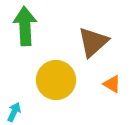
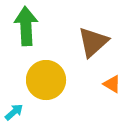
green arrow: moved 1 px right
yellow circle: moved 10 px left
cyan arrow: rotated 24 degrees clockwise
